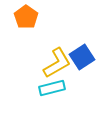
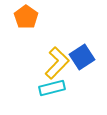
yellow L-shape: rotated 16 degrees counterclockwise
